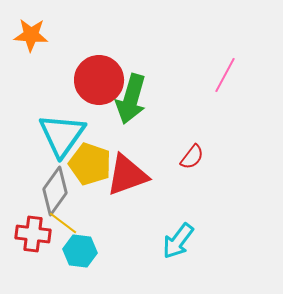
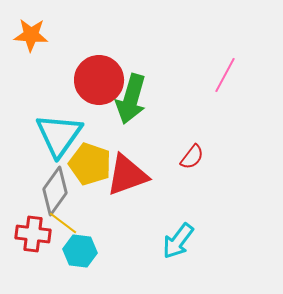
cyan triangle: moved 3 px left
